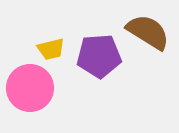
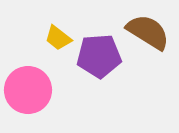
yellow trapezoid: moved 7 px right, 11 px up; rotated 52 degrees clockwise
pink circle: moved 2 px left, 2 px down
